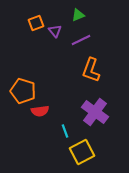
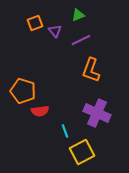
orange square: moved 1 px left
purple cross: moved 2 px right, 1 px down; rotated 12 degrees counterclockwise
